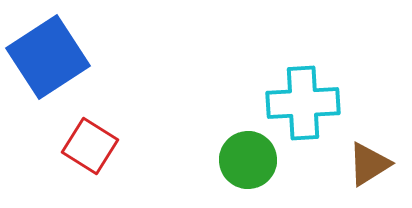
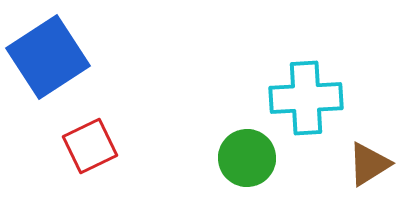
cyan cross: moved 3 px right, 5 px up
red square: rotated 32 degrees clockwise
green circle: moved 1 px left, 2 px up
